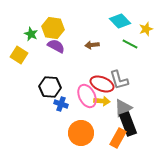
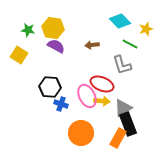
green star: moved 3 px left, 4 px up; rotated 16 degrees counterclockwise
gray L-shape: moved 3 px right, 15 px up
